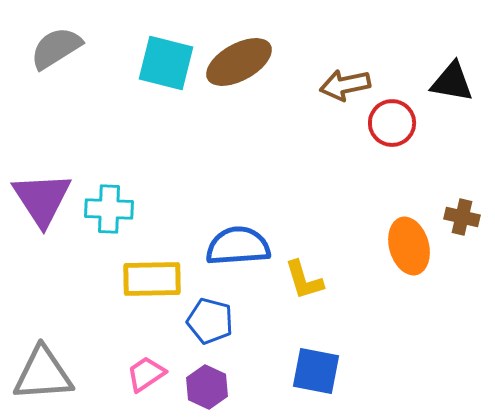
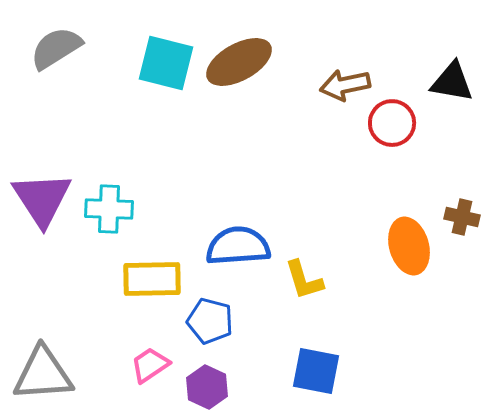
pink trapezoid: moved 4 px right, 9 px up
